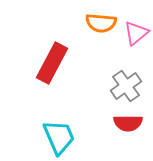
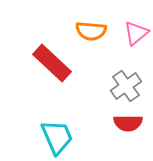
orange semicircle: moved 10 px left, 8 px down
red rectangle: rotated 75 degrees counterclockwise
cyan trapezoid: moved 2 px left
